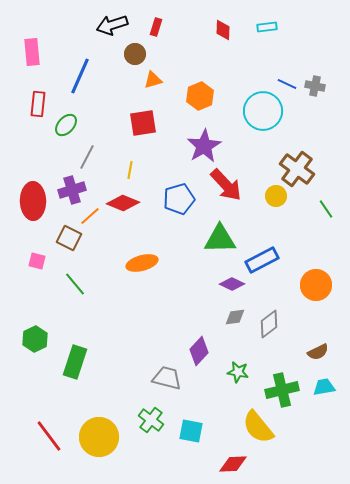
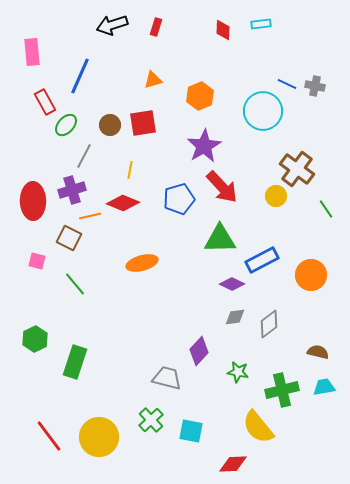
cyan rectangle at (267, 27): moved 6 px left, 3 px up
brown circle at (135, 54): moved 25 px left, 71 px down
red rectangle at (38, 104): moved 7 px right, 2 px up; rotated 35 degrees counterclockwise
gray line at (87, 157): moved 3 px left, 1 px up
red arrow at (226, 185): moved 4 px left, 2 px down
orange line at (90, 216): rotated 30 degrees clockwise
orange circle at (316, 285): moved 5 px left, 10 px up
brown semicircle at (318, 352): rotated 140 degrees counterclockwise
green cross at (151, 420): rotated 10 degrees clockwise
